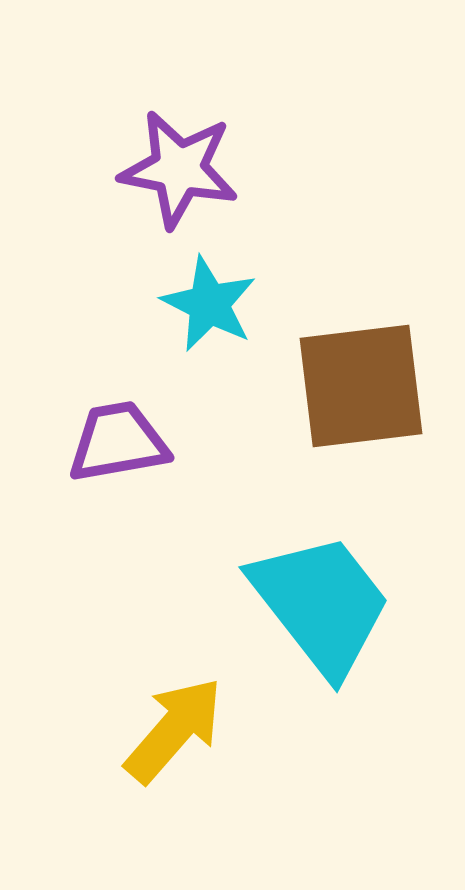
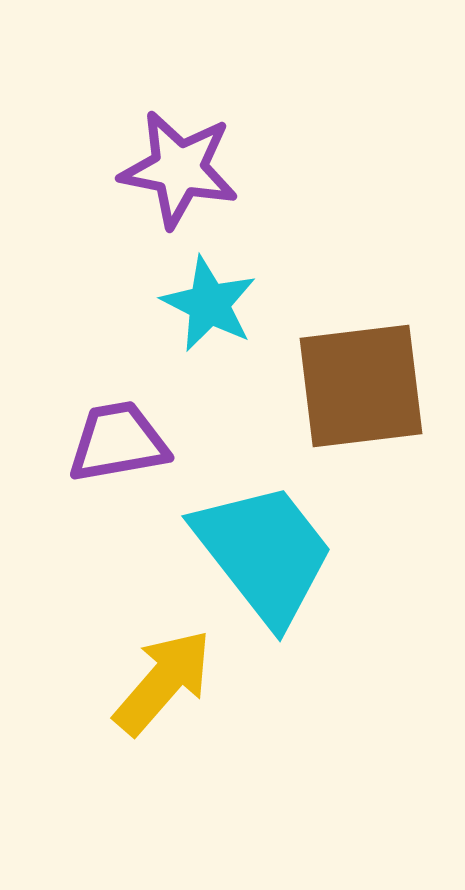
cyan trapezoid: moved 57 px left, 51 px up
yellow arrow: moved 11 px left, 48 px up
